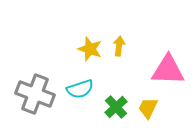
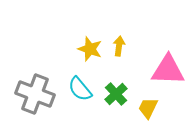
cyan semicircle: rotated 68 degrees clockwise
green cross: moved 13 px up
